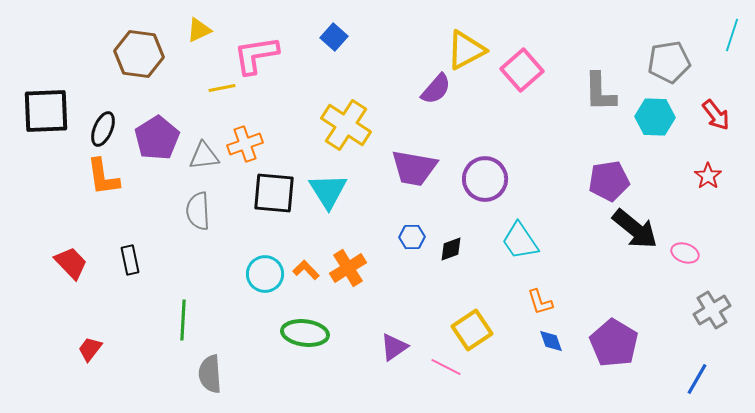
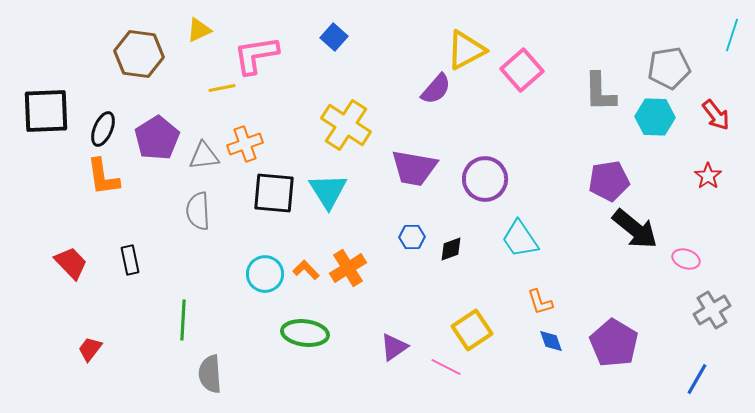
gray pentagon at (669, 62): moved 6 px down
cyan trapezoid at (520, 241): moved 2 px up
pink ellipse at (685, 253): moved 1 px right, 6 px down
